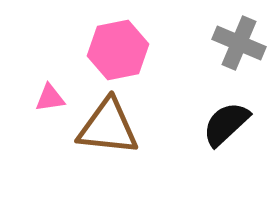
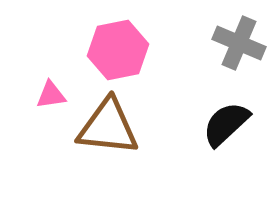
pink triangle: moved 1 px right, 3 px up
